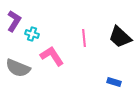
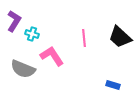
gray semicircle: moved 5 px right, 1 px down
blue rectangle: moved 1 px left, 3 px down
